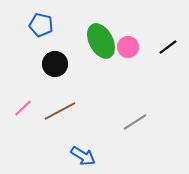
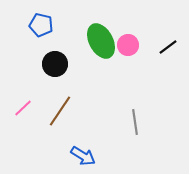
pink circle: moved 2 px up
brown line: rotated 28 degrees counterclockwise
gray line: rotated 65 degrees counterclockwise
